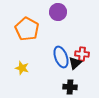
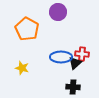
blue ellipse: rotated 70 degrees counterclockwise
black cross: moved 3 px right
